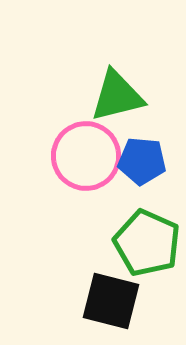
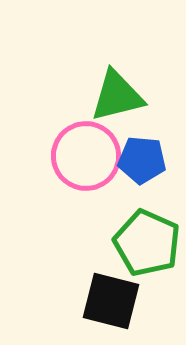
blue pentagon: moved 1 px up
